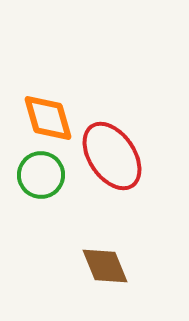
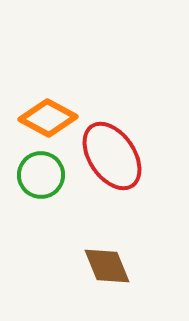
orange diamond: rotated 46 degrees counterclockwise
brown diamond: moved 2 px right
